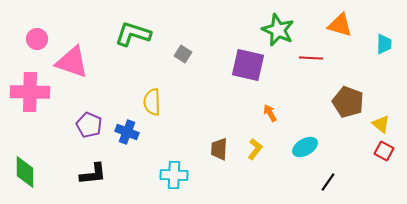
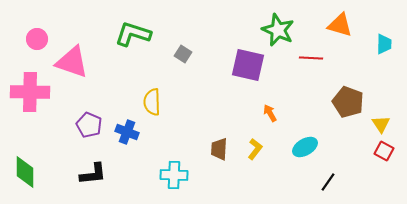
yellow triangle: rotated 18 degrees clockwise
